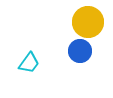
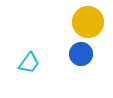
blue circle: moved 1 px right, 3 px down
